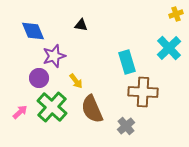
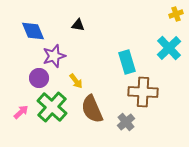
black triangle: moved 3 px left
pink arrow: moved 1 px right
gray cross: moved 4 px up
